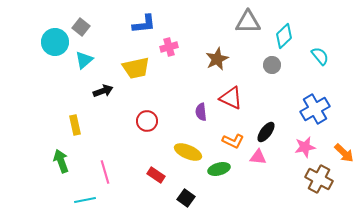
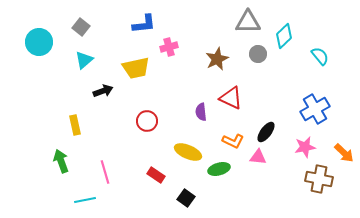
cyan circle: moved 16 px left
gray circle: moved 14 px left, 11 px up
brown cross: rotated 16 degrees counterclockwise
